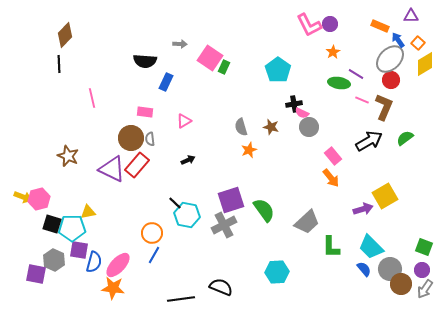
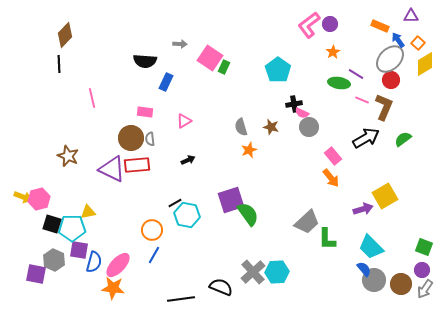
pink L-shape at (309, 25): rotated 80 degrees clockwise
green semicircle at (405, 138): moved 2 px left, 1 px down
black arrow at (369, 141): moved 3 px left, 3 px up
red rectangle at (137, 165): rotated 45 degrees clockwise
black line at (175, 203): rotated 72 degrees counterclockwise
green semicircle at (264, 210): moved 16 px left, 4 px down
gray cross at (224, 225): moved 29 px right, 47 px down; rotated 15 degrees counterclockwise
orange circle at (152, 233): moved 3 px up
green L-shape at (331, 247): moved 4 px left, 8 px up
gray circle at (390, 269): moved 16 px left, 11 px down
